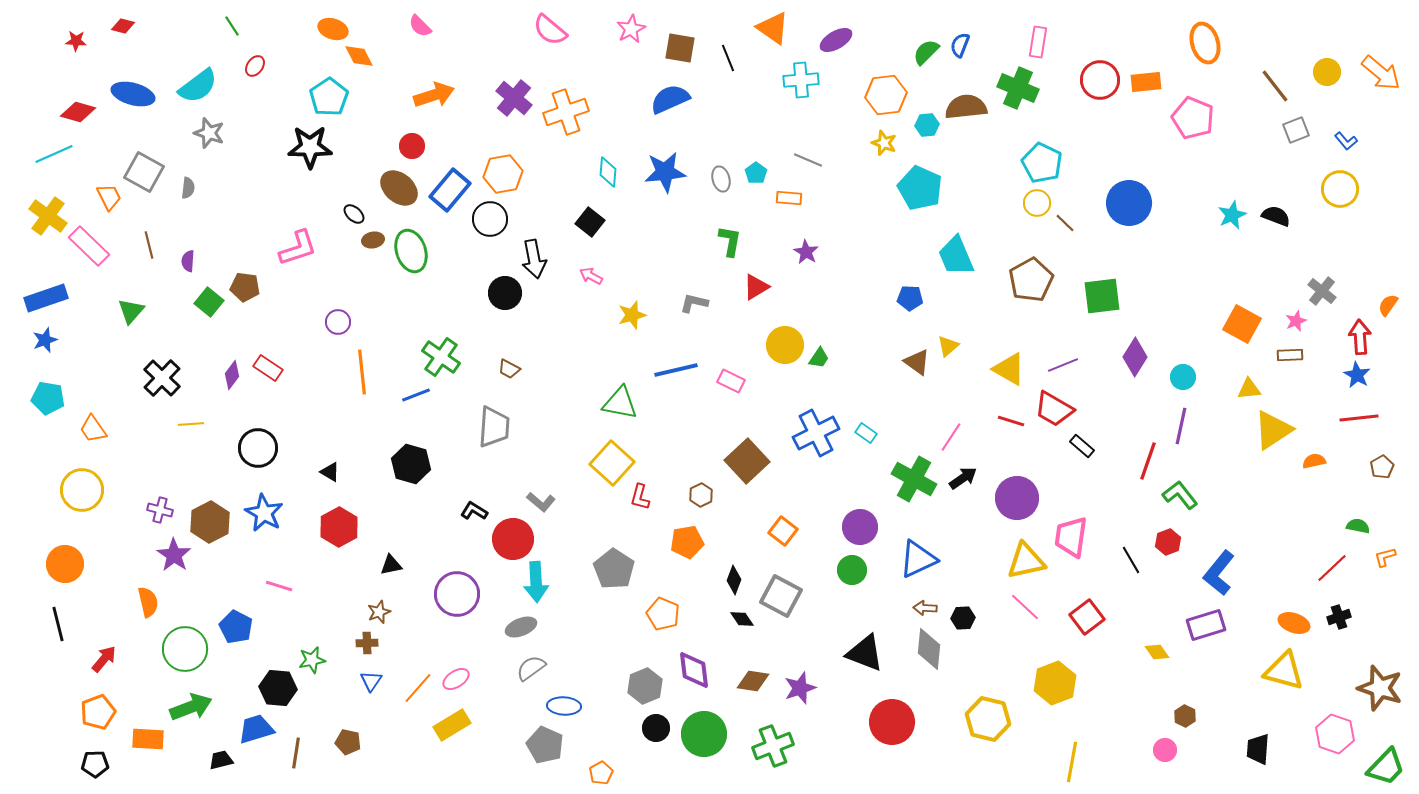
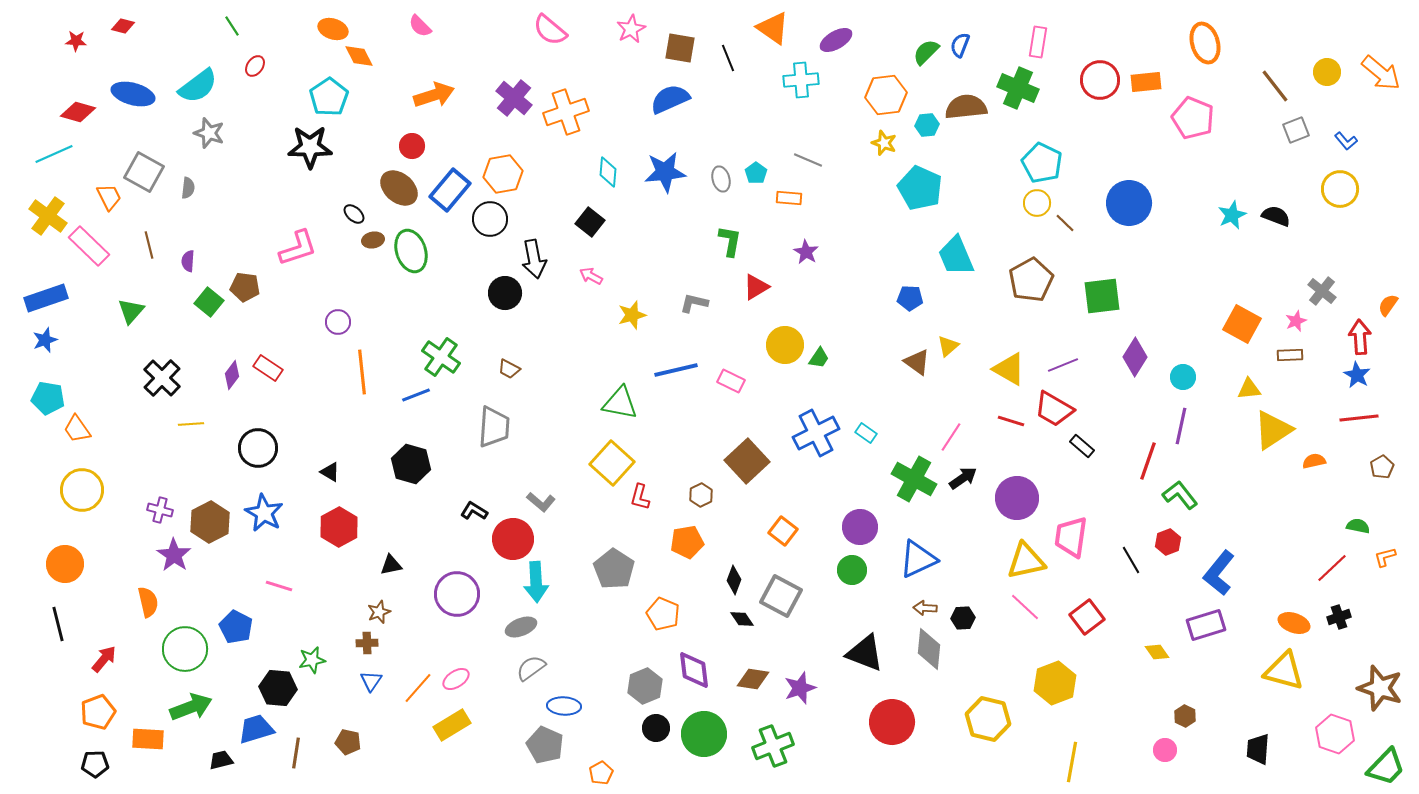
orange trapezoid at (93, 429): moved 16 px left
brown diamond at (753, 681): moved 2 px up
